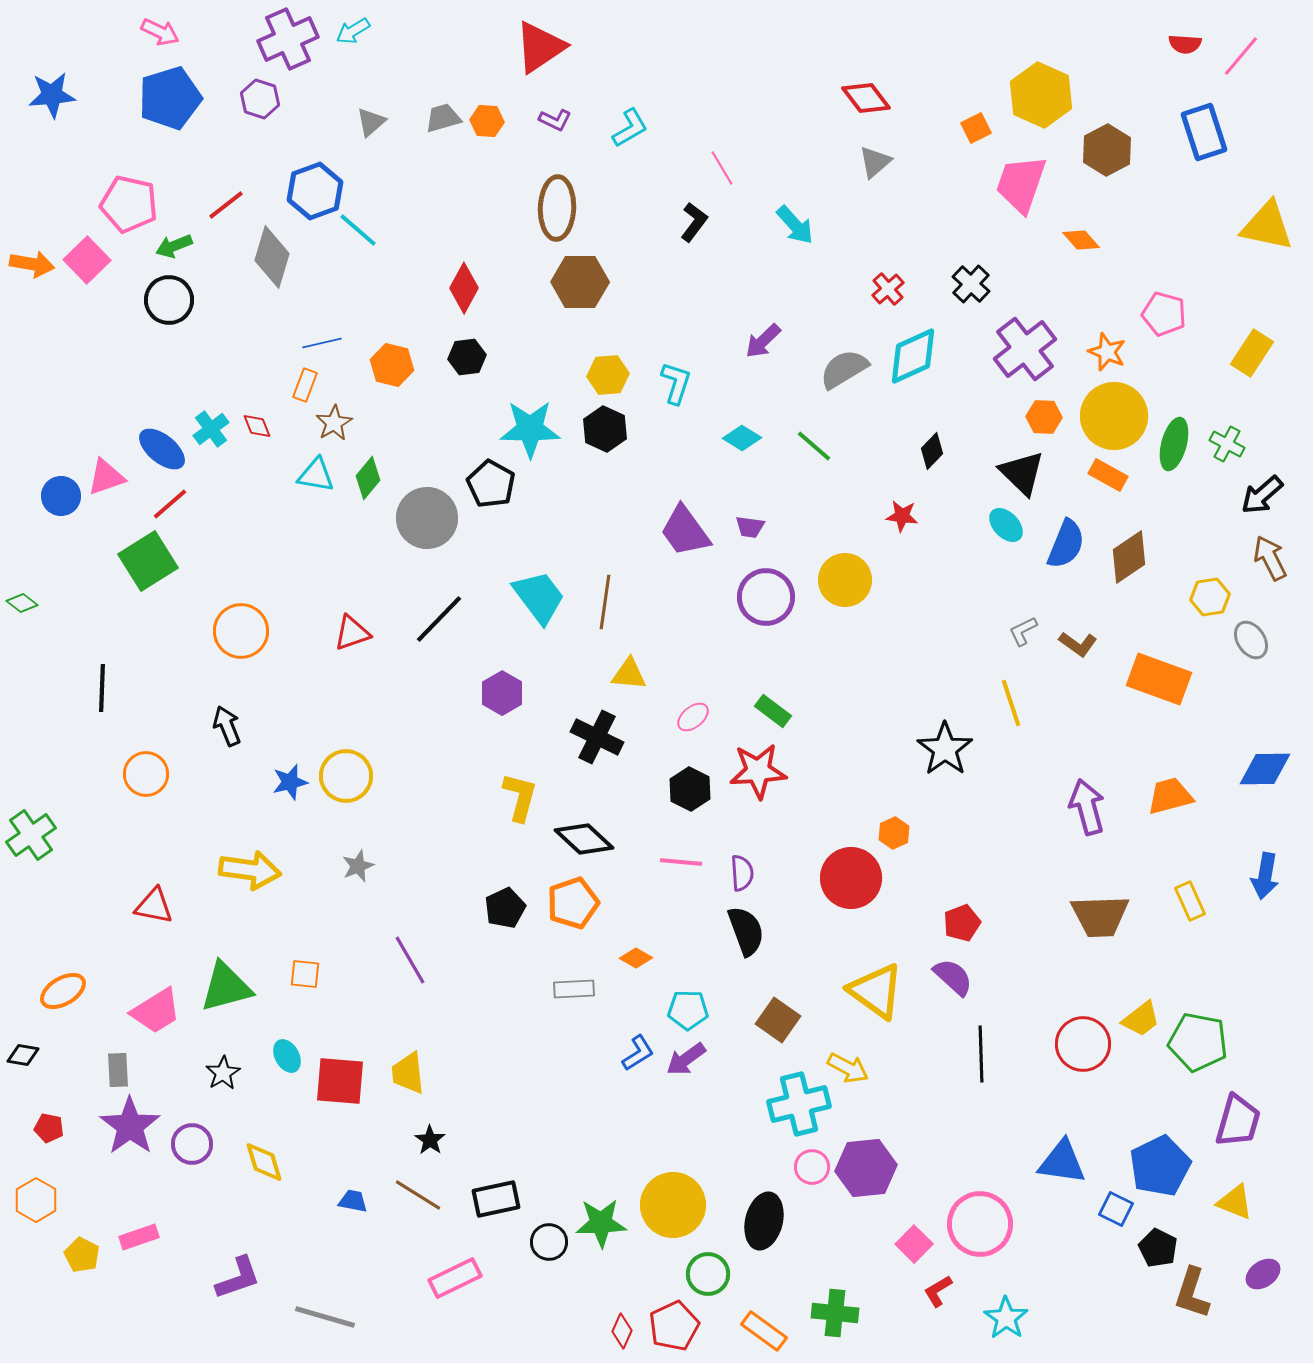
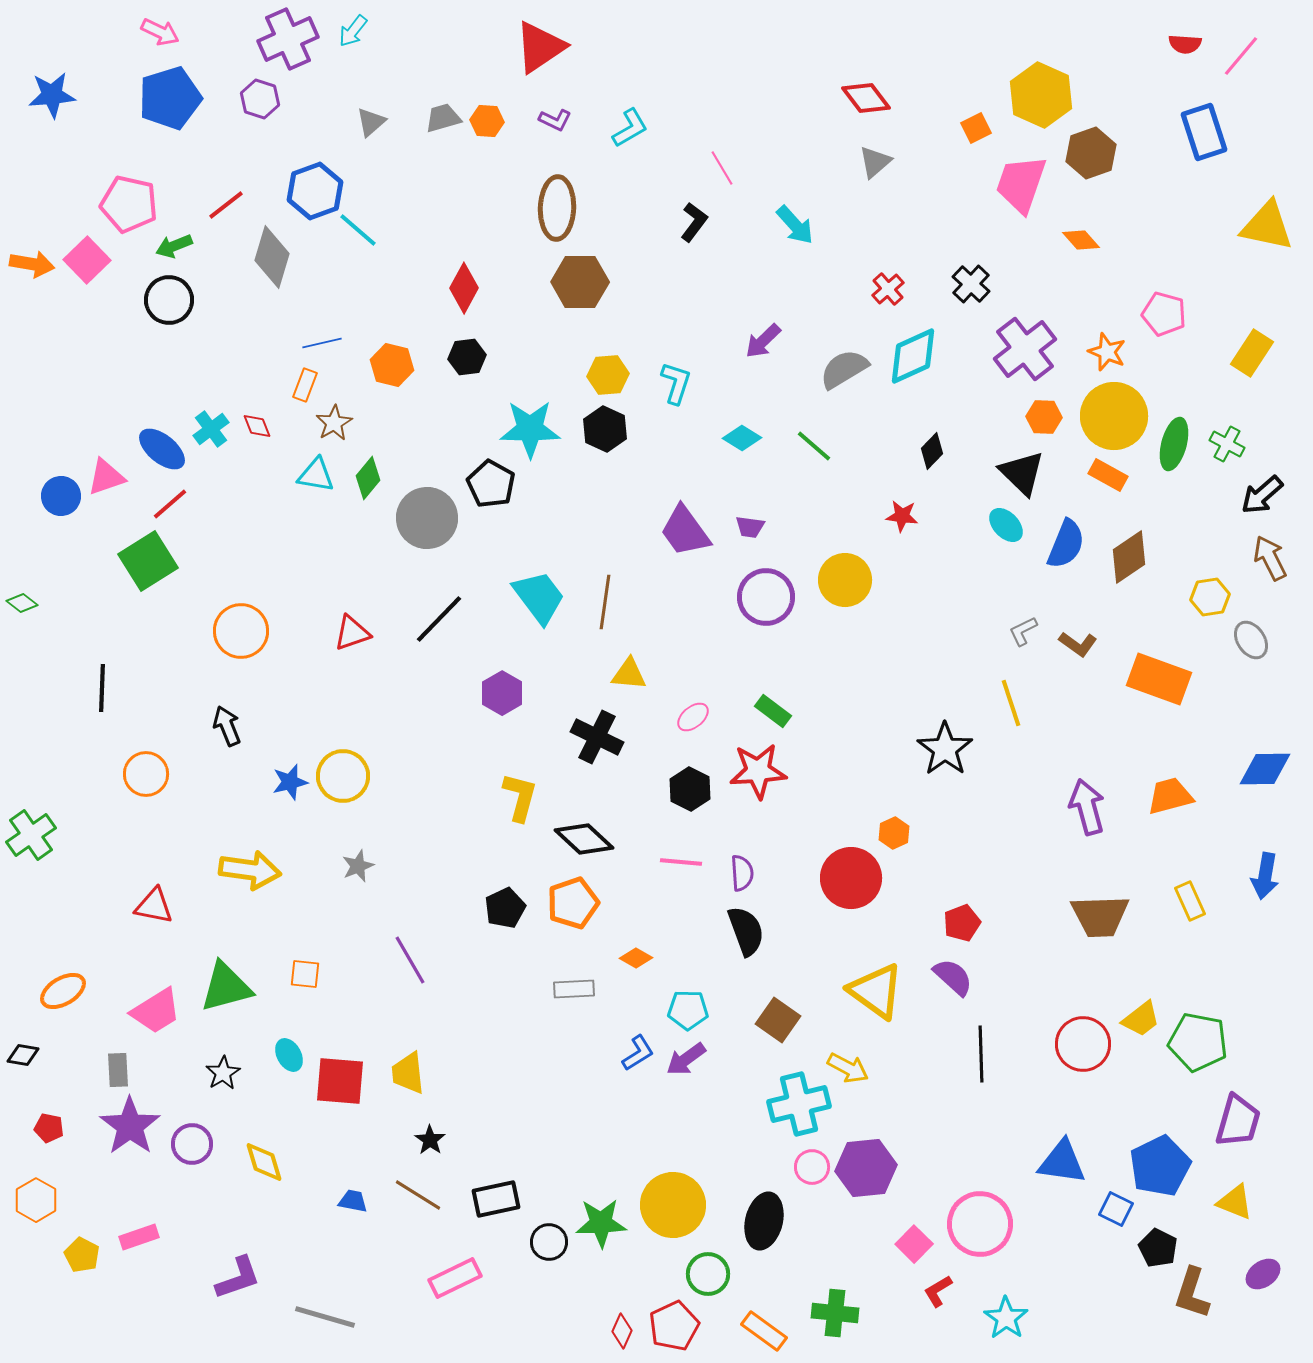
cyan arrow at (353, 31): rotated 20 degrees counterclockwise
brown hexagon at (1107, 150): moved 16 px left, 3 px down; rotated 9 degrees clockwise
yellow circle at (346, 776): moved 3 px left
cyan ellipse at (287, 1056): moved 2 px right, 1 px up
